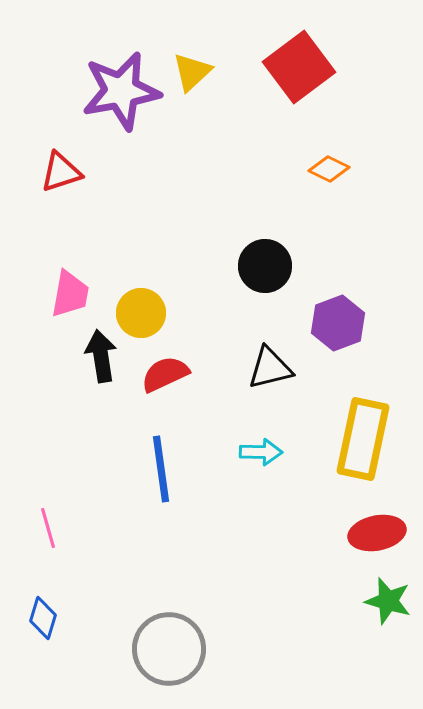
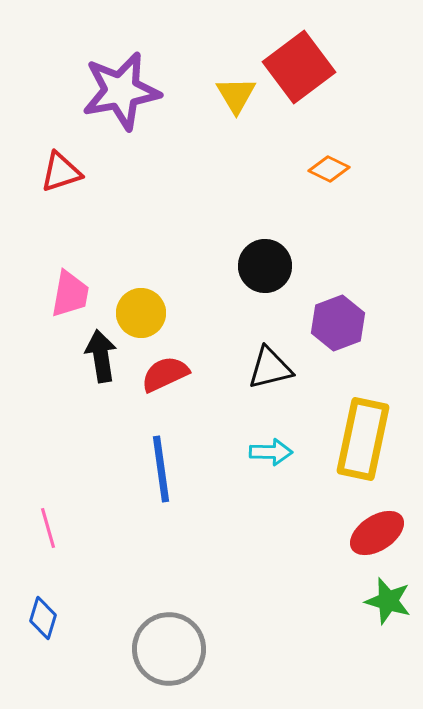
yellow triangle: moved 44 px right, 23 px down; rotated 18 degrees counterclockwise
cyan arrow: moved 10 px right
red ellipse: rotated 22 degrees counterclockwise
